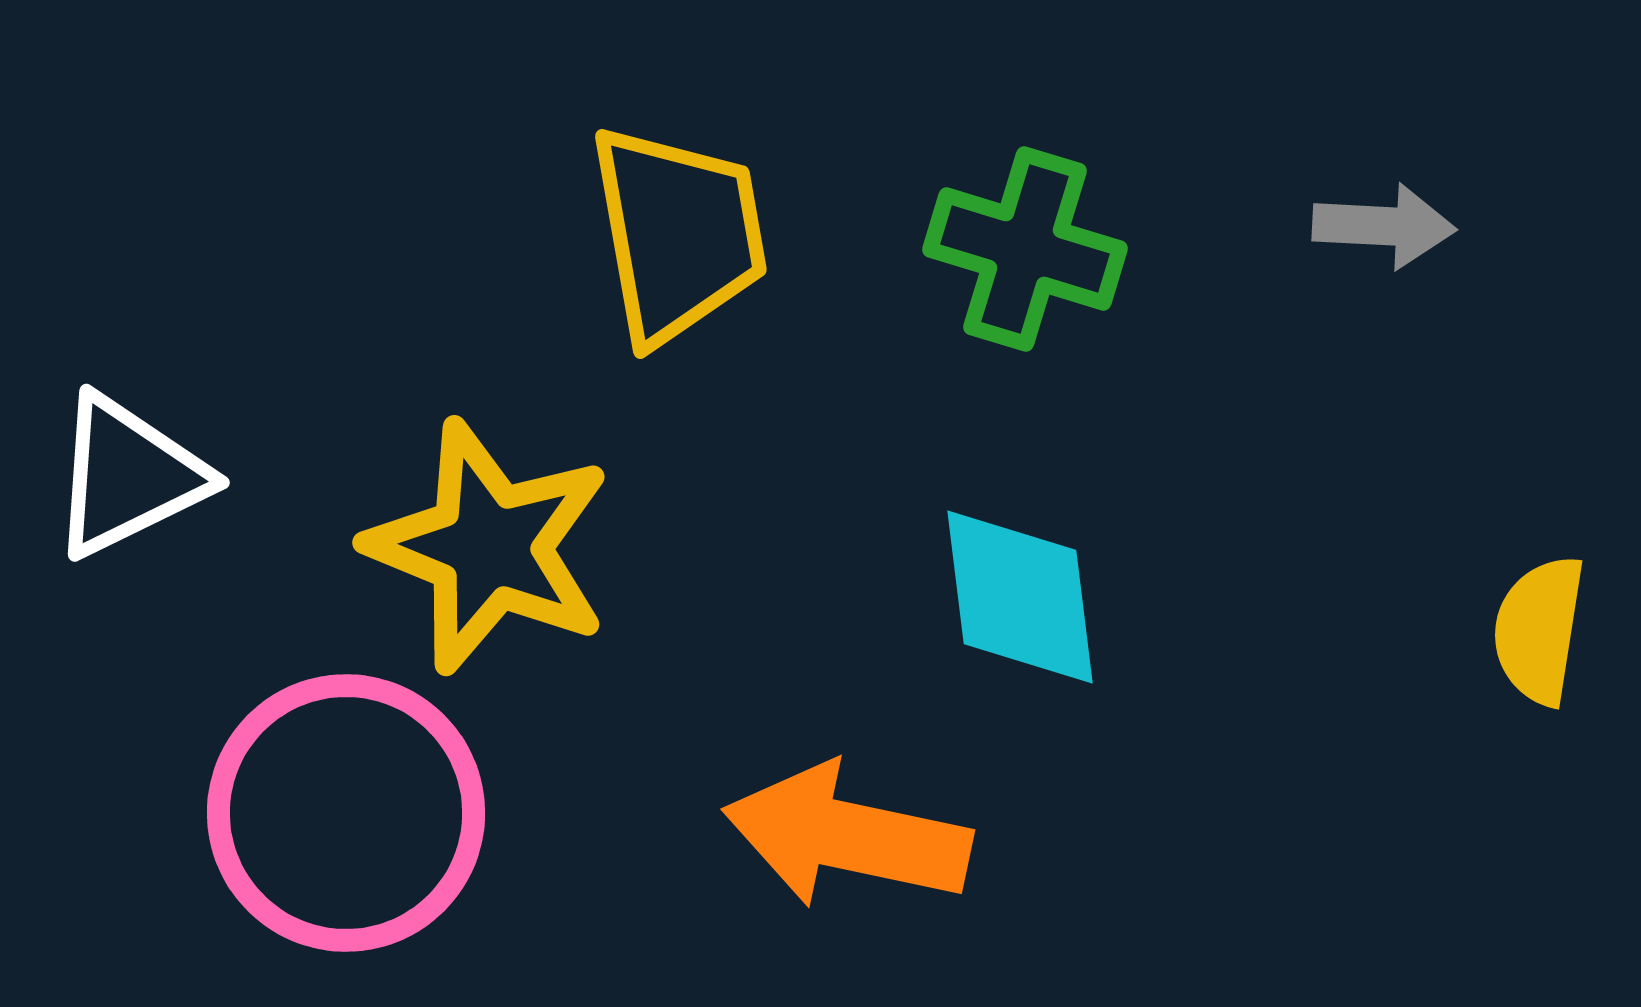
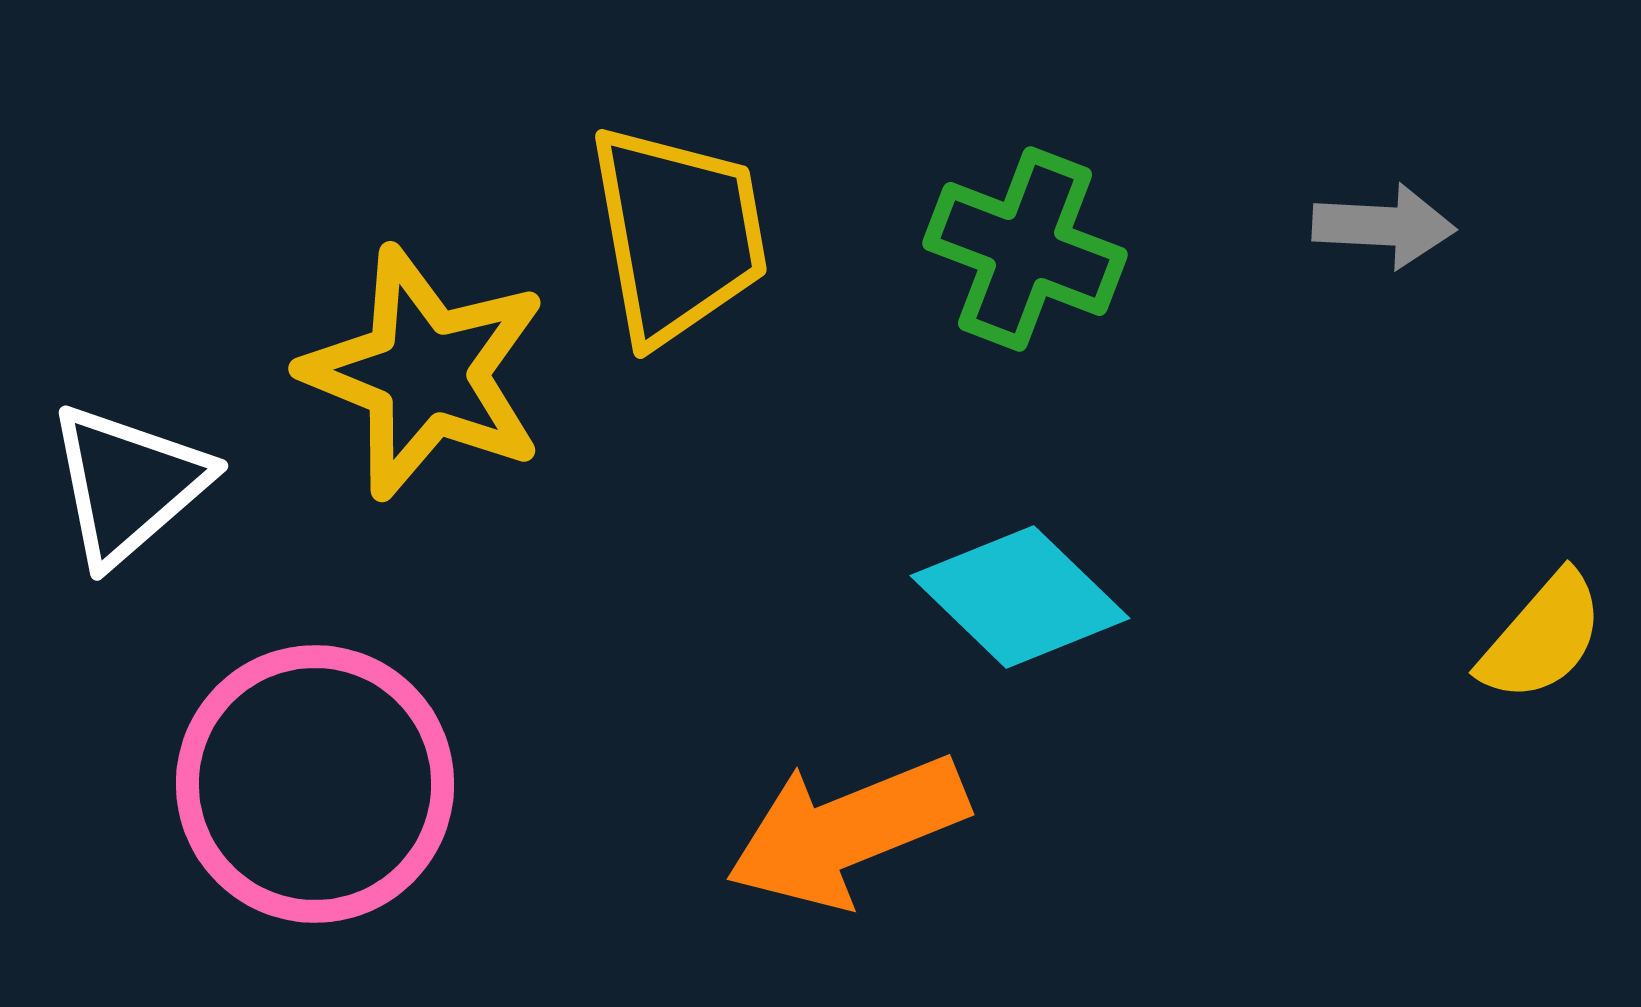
green cross: rotated 4 degrees clockwise
white triangle: moved 8 px down; rotated 15 degrees counterclockwise
yellow star: moved 64 px left, 174 px up
cyan diamond: rotated 39 degrees counterclockwise
yellow semicircle: moved 3 px right, 7 px down; rotated 148 degrees counterclockwise
pink circle: moved 31 px left, 29 px up
orange arrow: moved 5 px up; rotated 34 degrees counterclockwise
